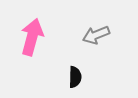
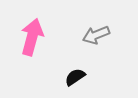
black semicircle: rotated 125 degrees counterclockwise
